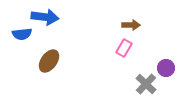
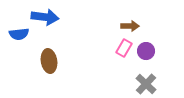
brown arrow: moved 1 px left, 1 px down
blue semicircle: moved 3 px left
brown ellipse: rotated 45 degrees counterclockwise
purple circle: moved 20 px left, 17 px up
